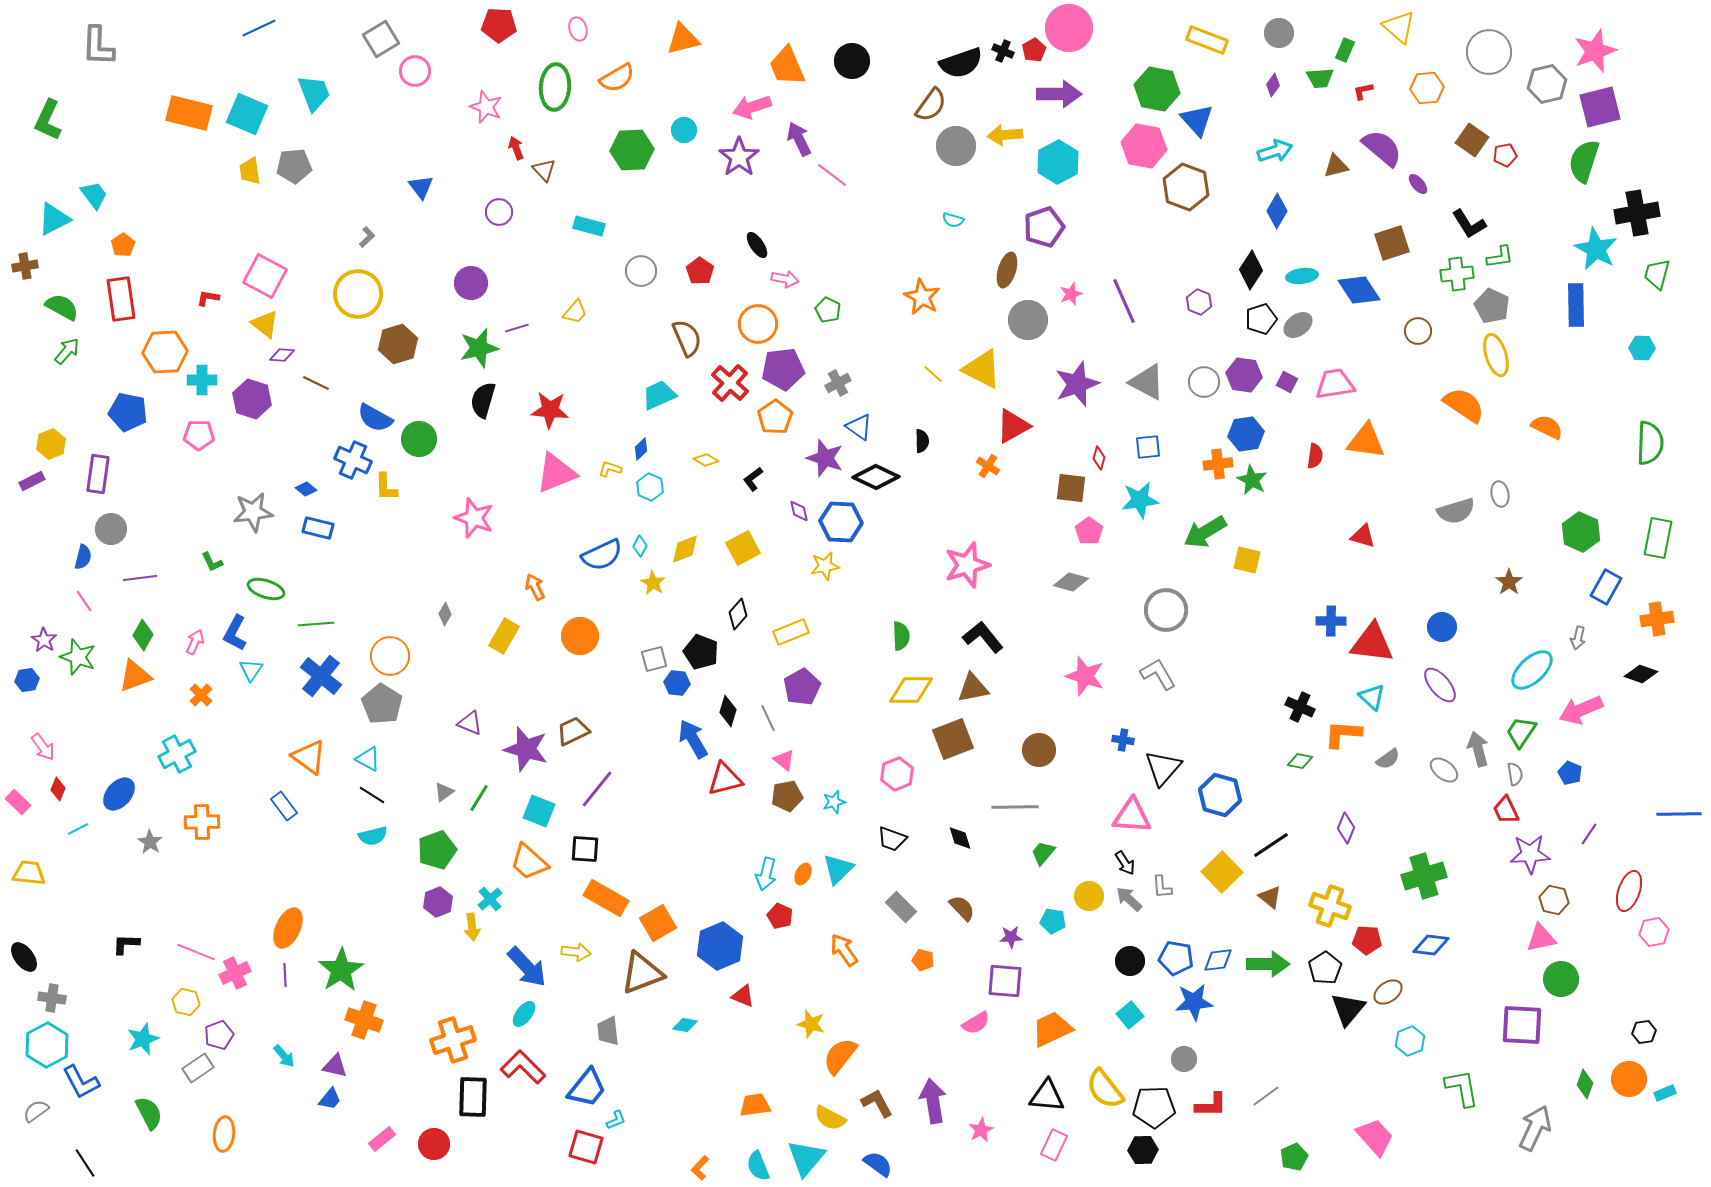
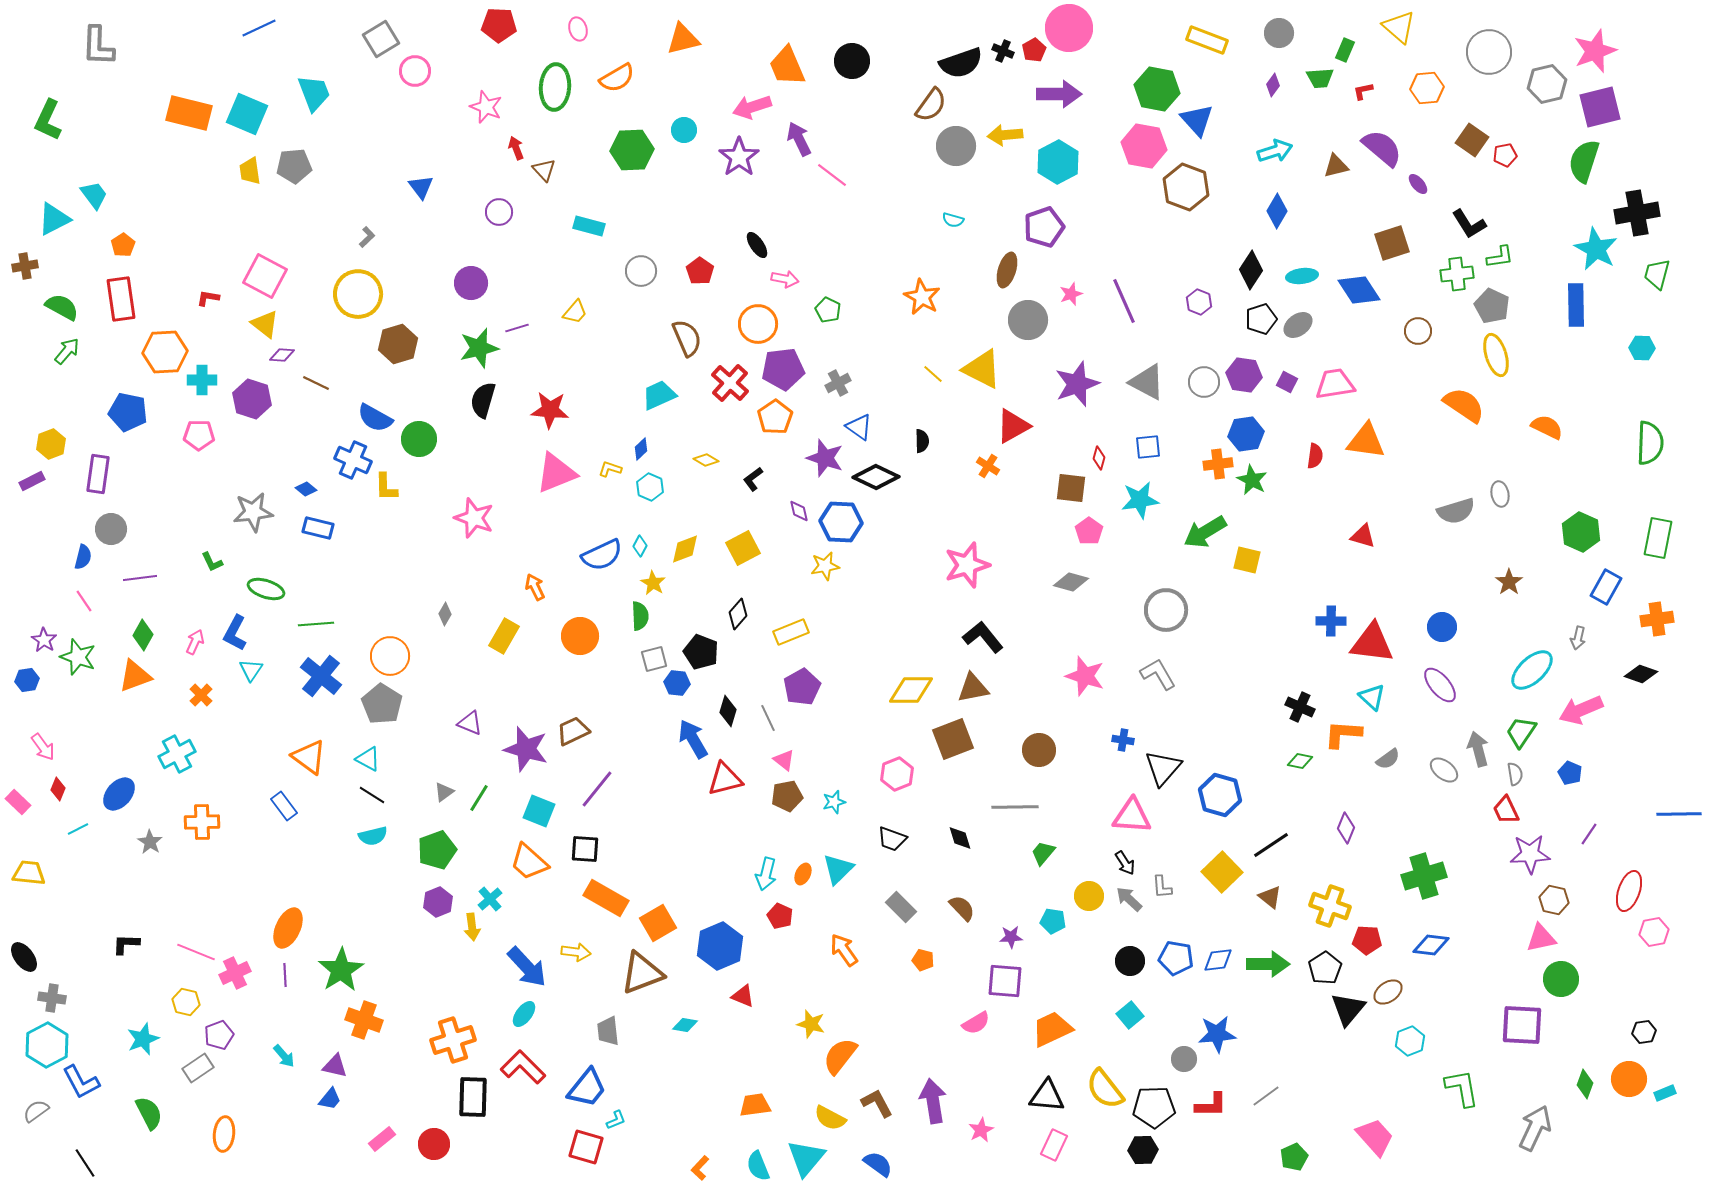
green semicircle at (901, 636): moved 261 px left, 20 px up
blue star at (1194, 1002): moved 23 px right, 32 px down
